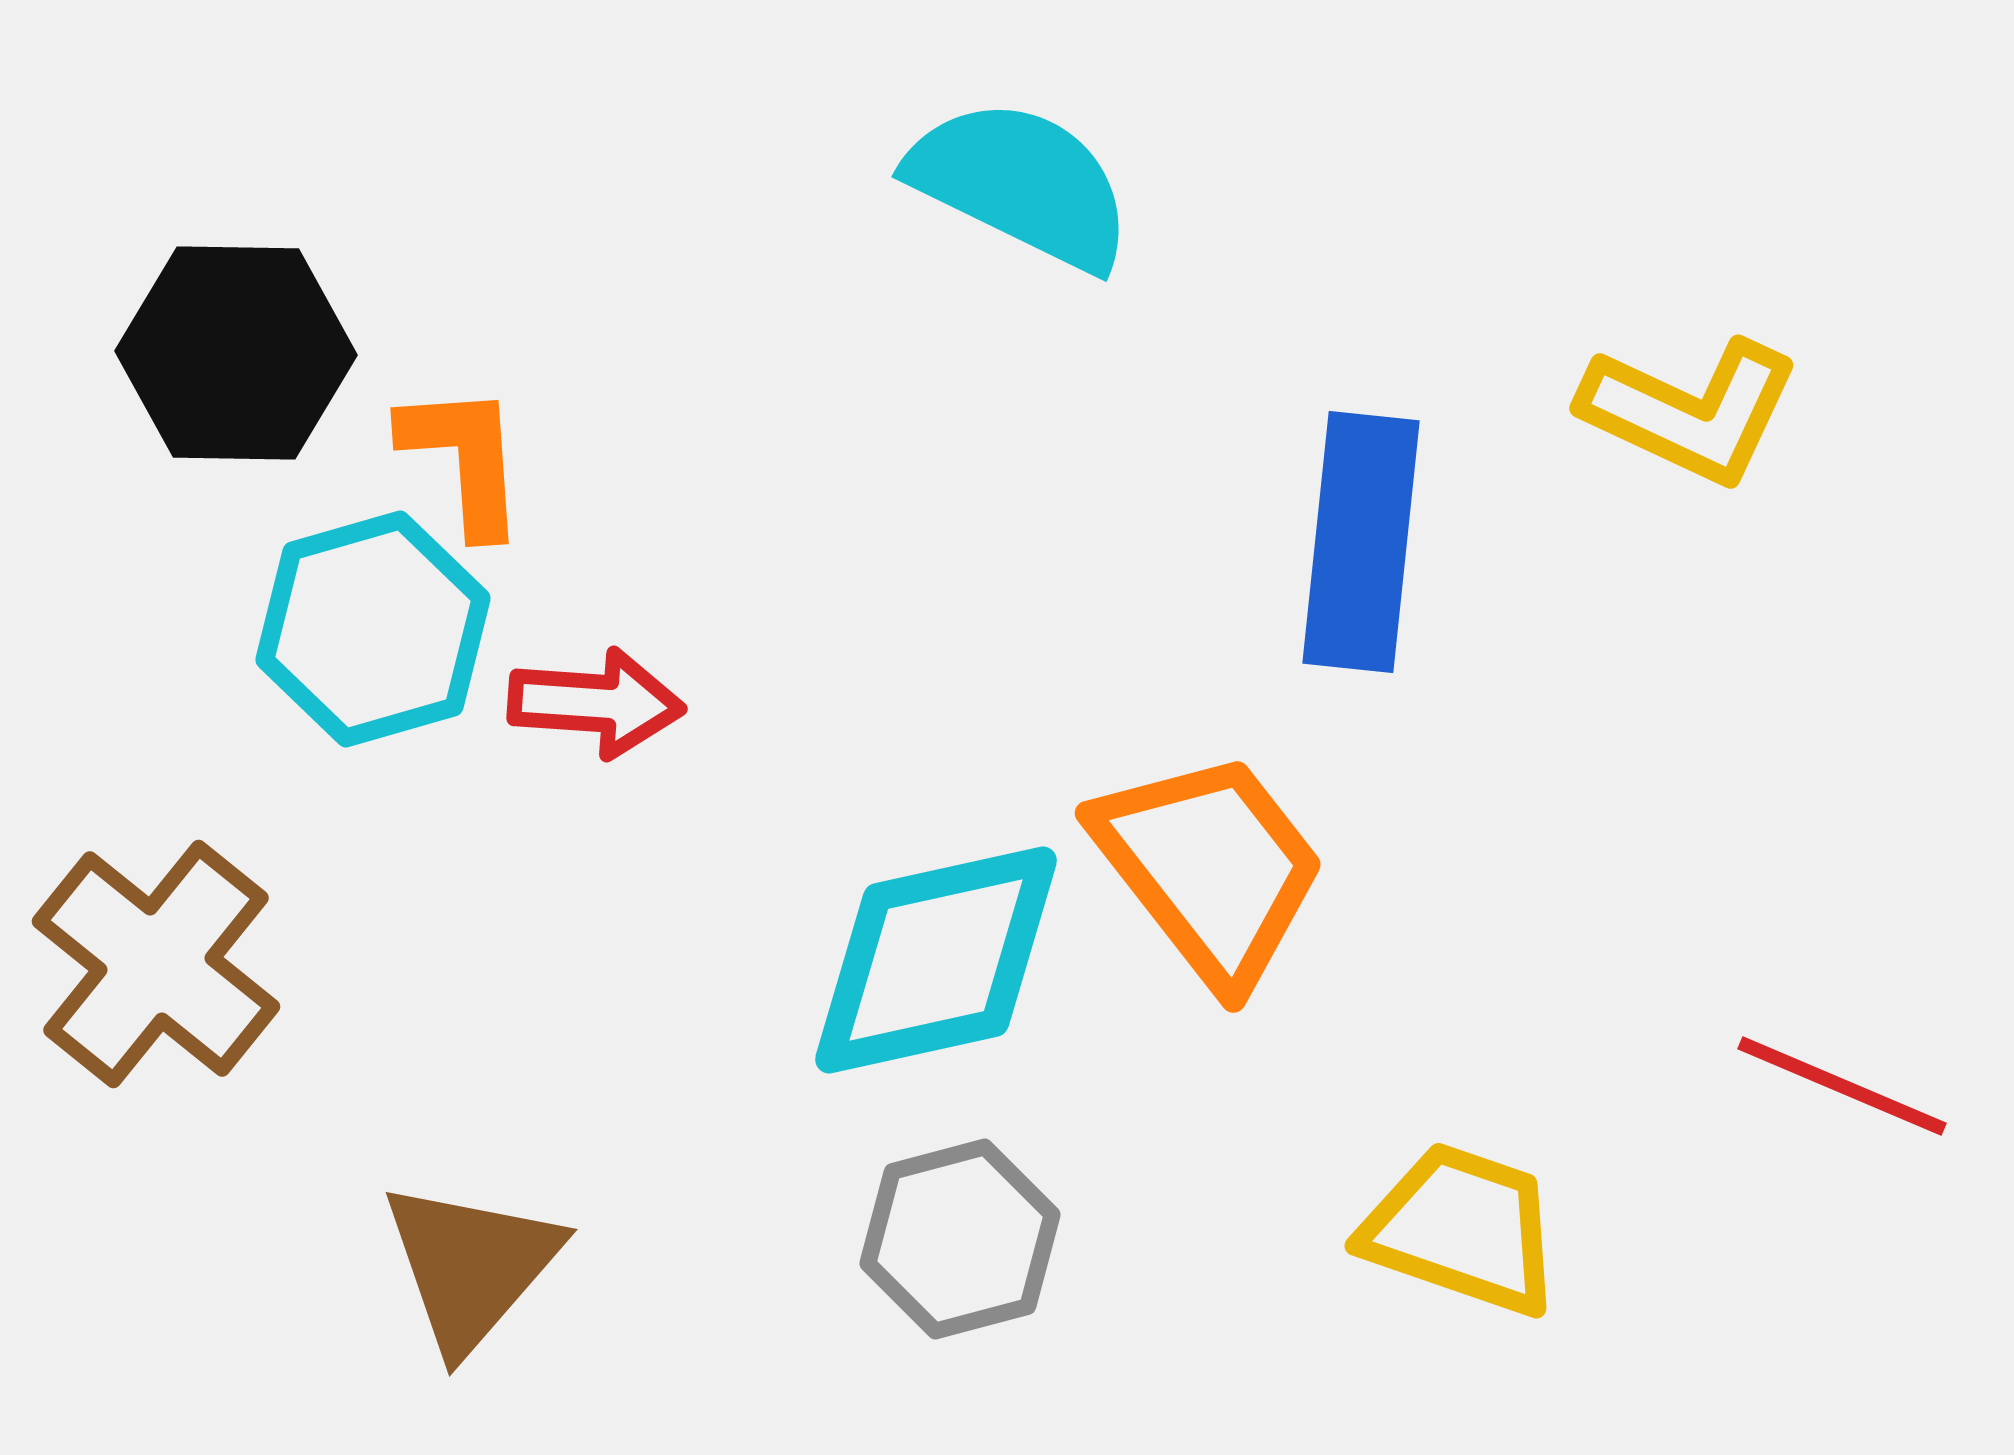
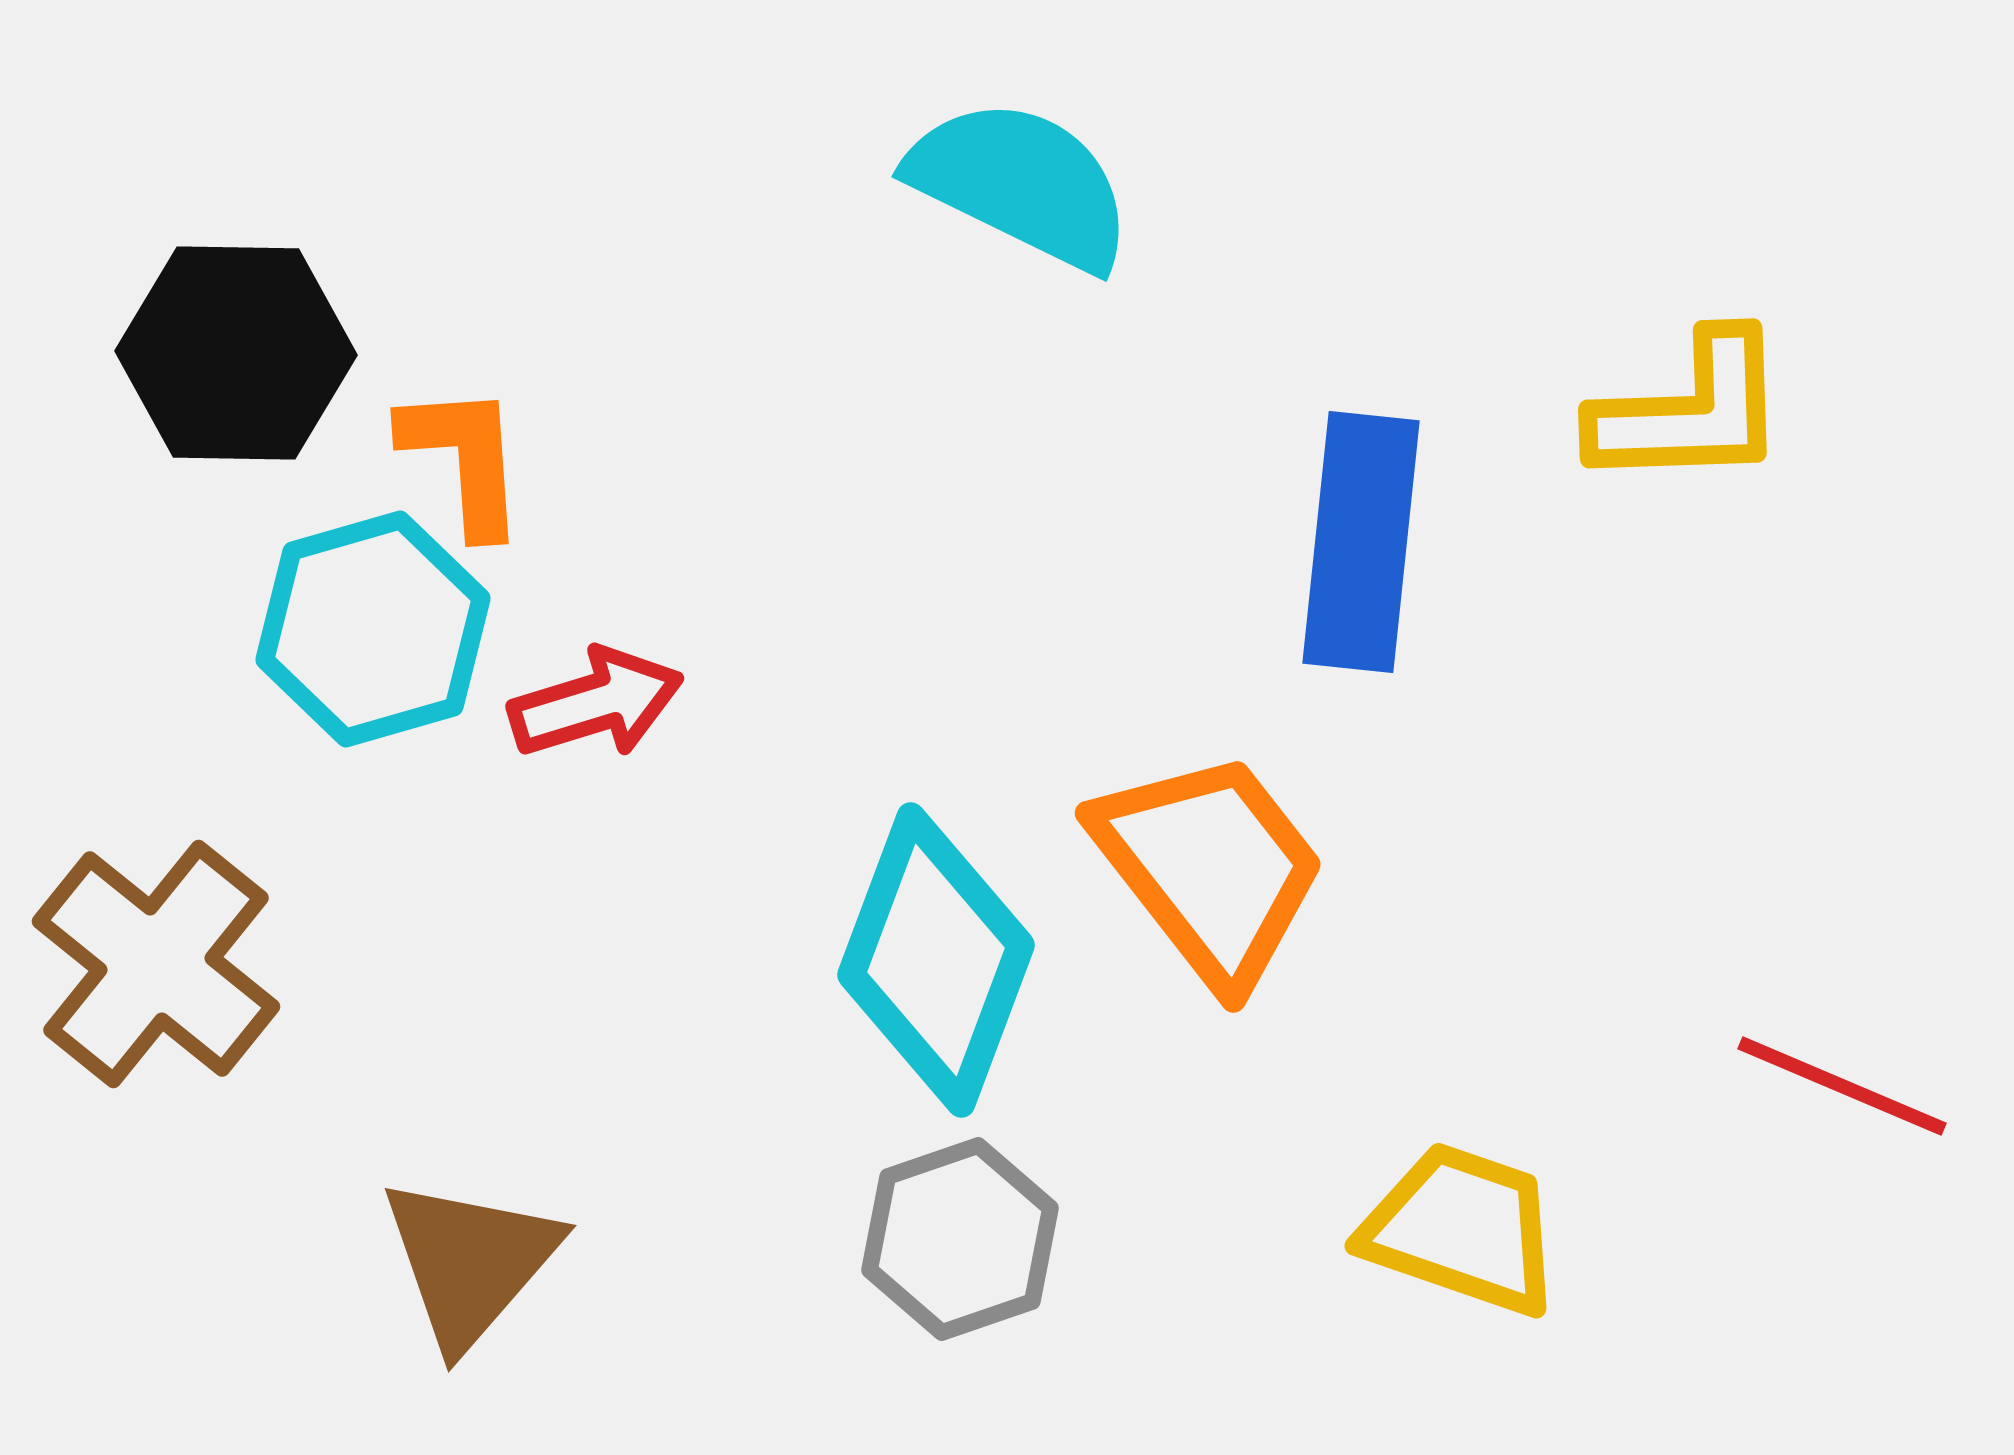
yellow L-shape: rotated 27 degrees counterclockwise
red arrow: rotated 21 degrees counterclockwise
cyan diamond: rotated 57 degrees counterclockwise
gray hexagon: rotated 4 degrees counterclockwise
brown triangle: moved 1 px left, 4 px up
